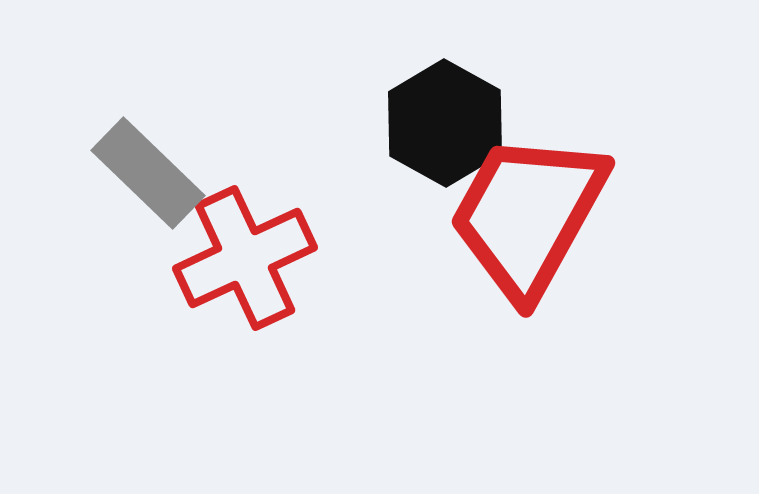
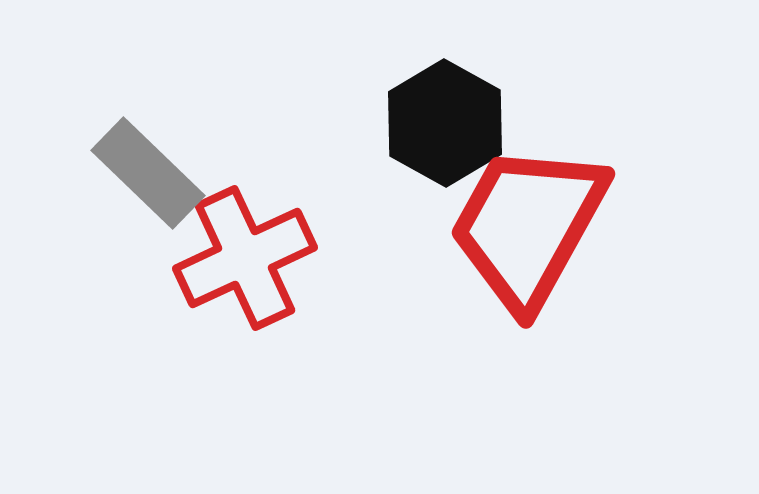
red trapezoid: moved 11 px down
